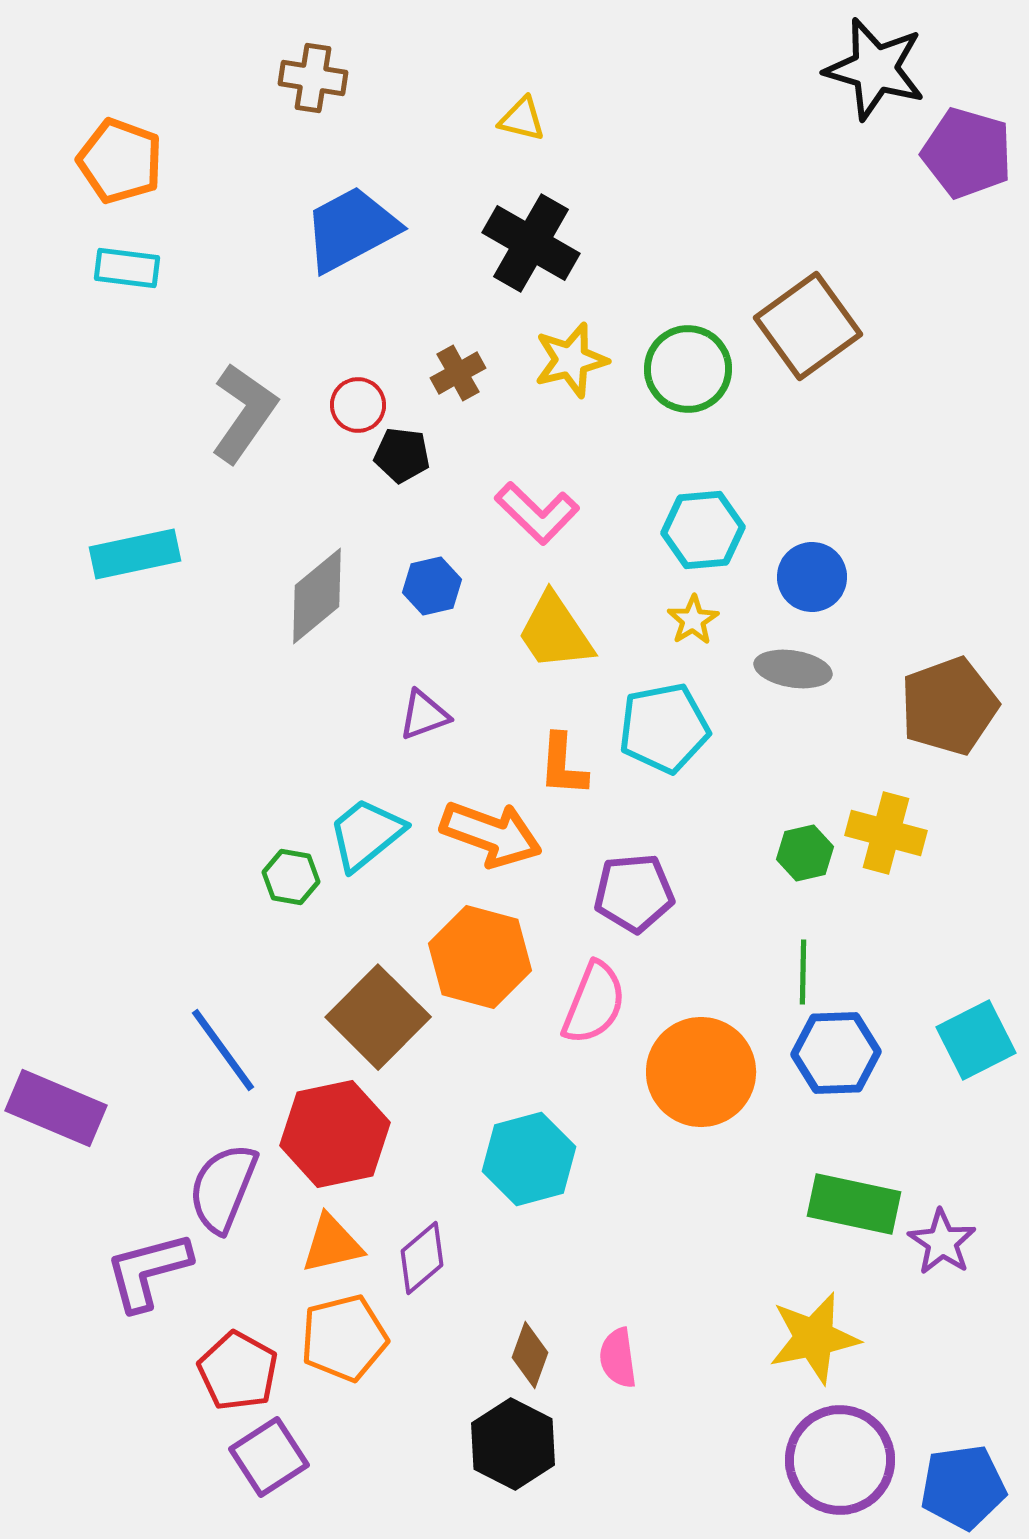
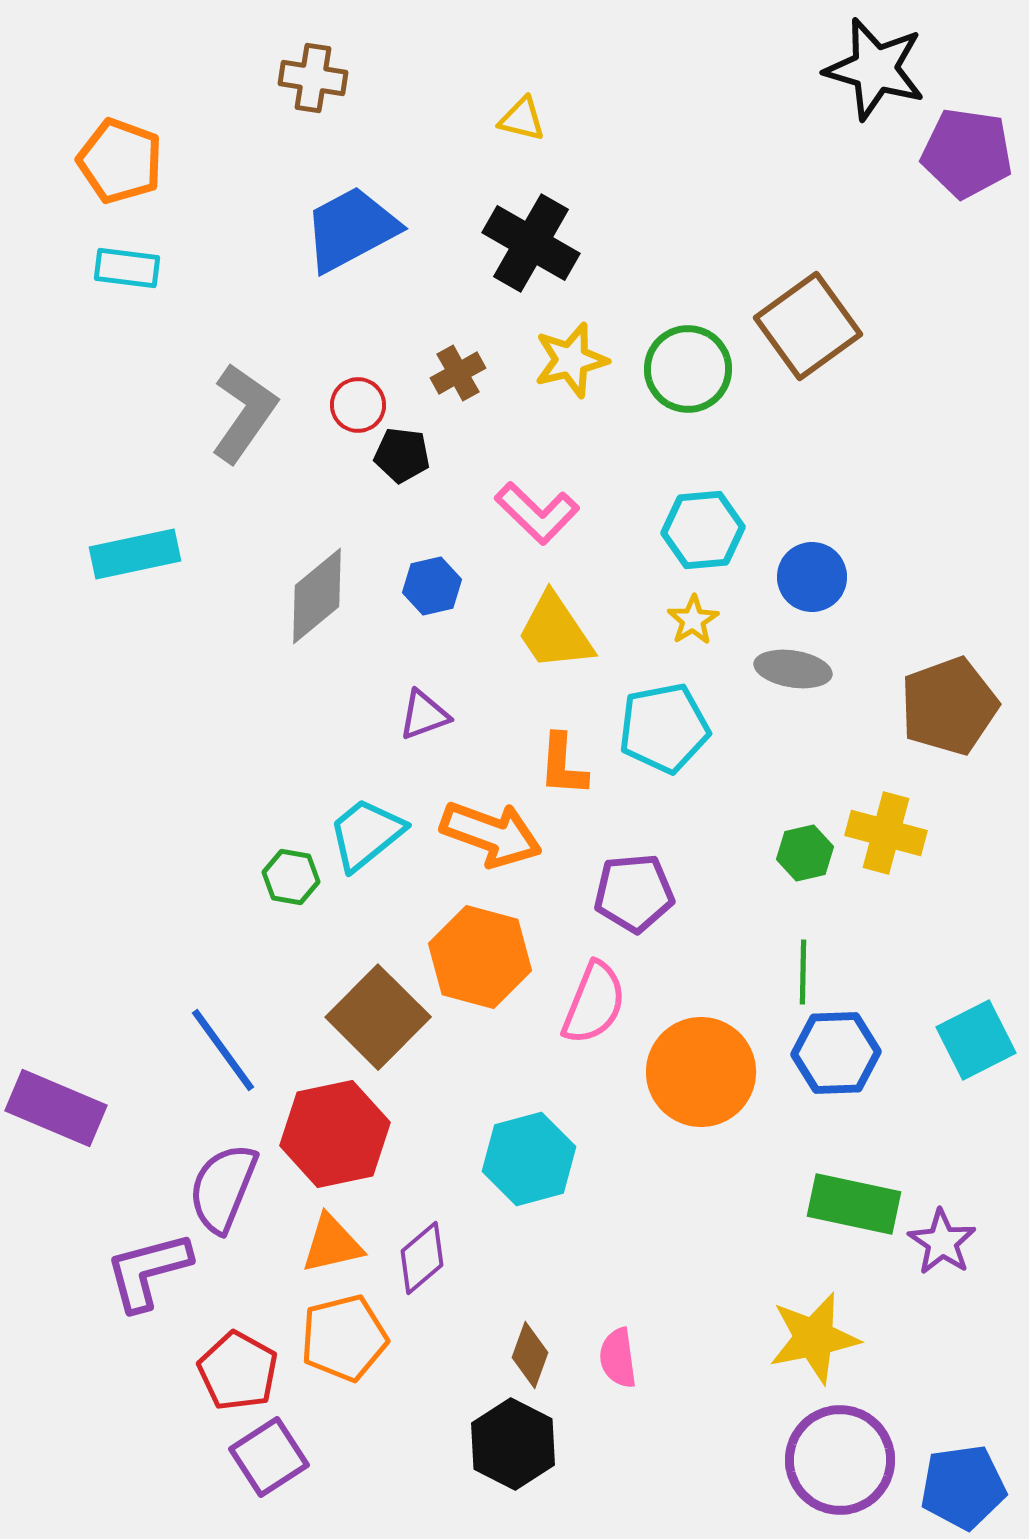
purple pentagon at (967, 153): rotated 8 degrees counterclockwise
